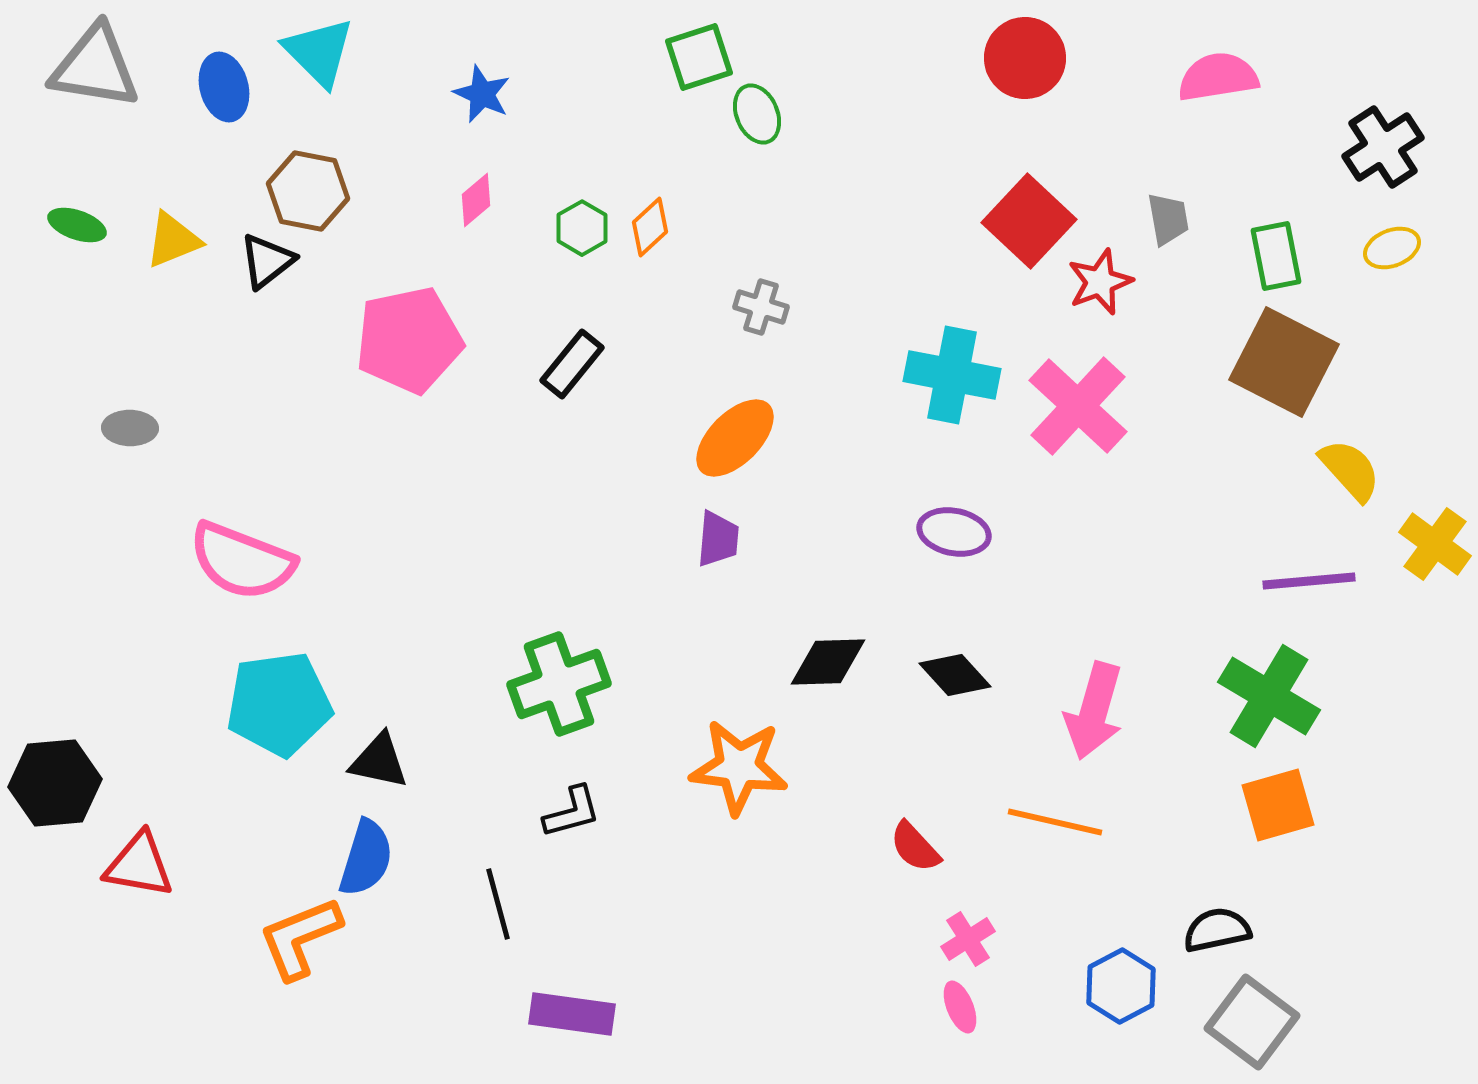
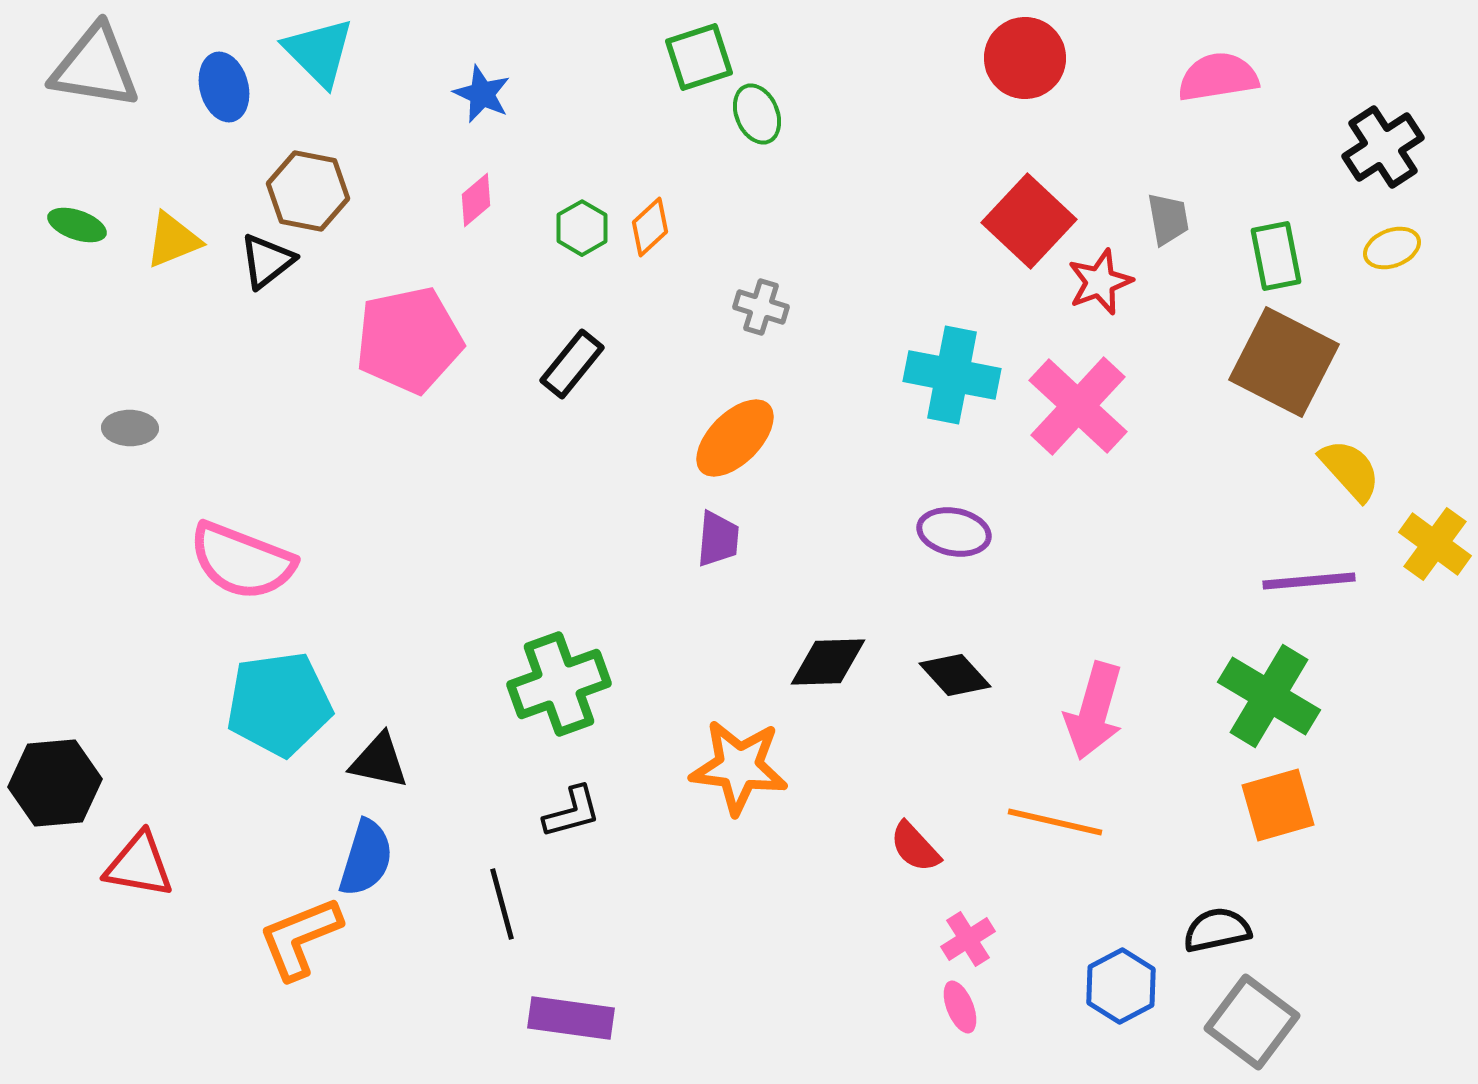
black line at (498, 904): moved 4 px right
purple rectangle at (572, 1014): moved 1 px left, 4 px down
